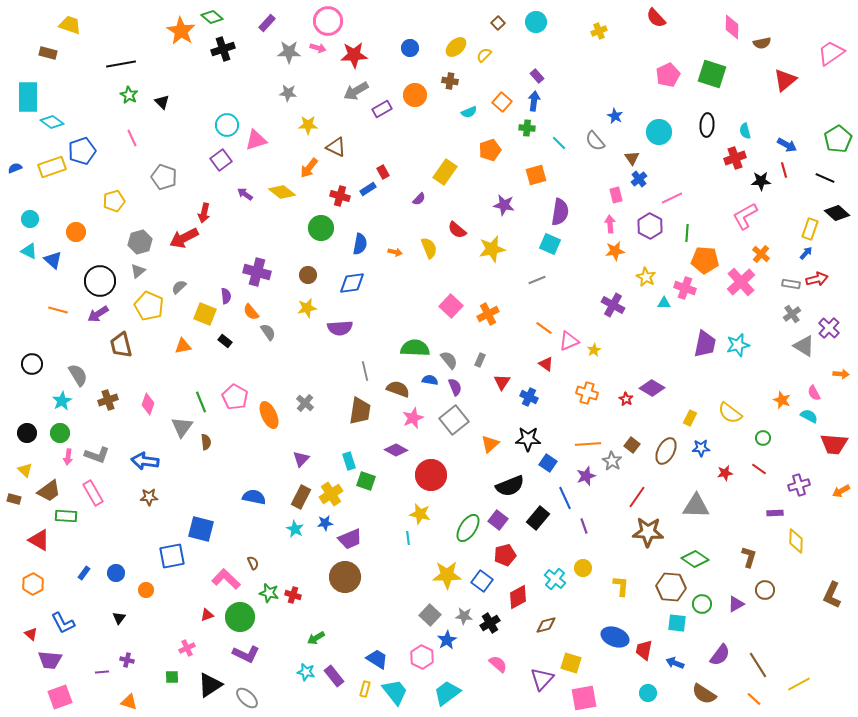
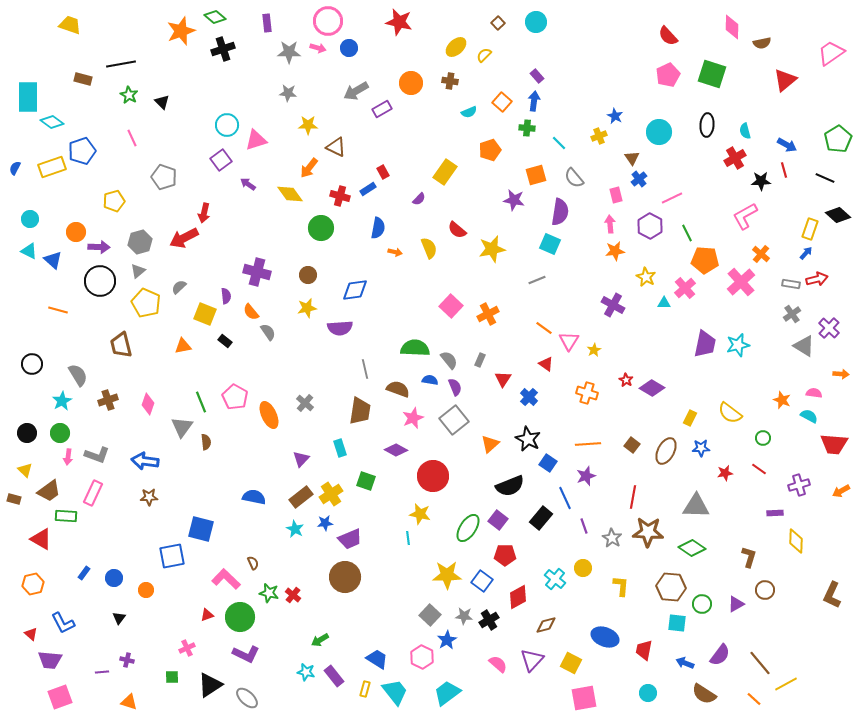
green diamond at (212, 17): moved 3 px right
red semicircle at (656, 18): moved 12 px right, 18 px down
purple rectangle at (267, 23): rotated 48 degrees counterclockwise
orange star at (181, 31): rotated 20 degrees clockwise
yellow cross at (599, 31): moved 105 px down
blue circle at (410, 48): moved 61 px left
brown rectangle at (48, 53): moved 35 px right, 26 px down
red star at (354, 55): moved 45 px right, 33 px up; rotated 16 degrees clockwise
orange circle at (415, 95): moved 4 px left, 12 px up
gray semicircle at (595, 141): moved 21 px left, 37 px down
red cross at (735, 158): rotated 10 degrees counterclockwise
blue semicircle at (15, 168): rotated 40 degrees counterclockwise
yellow diamond at (282, 192): moved 8 px right, 2 px down; rotated 16 degrees clockwise
purple arrow at (245, 194): moved 3 px right, 10 px up
purple star at (504, 205): moved 10 px right, 5 px up
black diamond at (837, 213): moved 1 px right, 2 px down
green line at (687, 233): rotated 30 degrees counterclockwise
blue semicircle at (360, 244): moved 18 px right, 16 px up
blue diamond at (352, 283): moved 3 px right, 7 px down
pink cross at (685, 288): rotated 30 degrees clockwise
yellow pentagon at (149, 306): moved 3 px left, 3 px up
purple arrow at (98, 314): moved 1 px right, 67 px up; rotated 145 degrees counterclockwise
pink triangle at (569, 341): rotated 35 degrees counterclockwise
gray line at (365, 371): moved 2 px up
red triangle at (502, 382): moved 1 px right, 3 px up
pink semicircle at (814, 393): rotated 126 degrees clockwise
blue cross at (529, 397): rotated 18 degrees clockwise
red star at (626, 399): moved 19 px up
black star at (528, 439): rotated 25 degrees clockwise
cyan rectangle at (349, 461): moved 9 px left, 13 px up
gray star at (612, 461): moved 77 px down
red circle at (431, 475): moved 2 px right, 1 px down
pink rectangle at (93, 493): rotated 55 degrees clockwise
brown rectangle at (301, 497): rotated 25 degrees clockwise
red line at (637, 497): moved 4 px left; rotated 25 degrees counterclockwise
black rectangle at (538, 518): moved 3 px right
red triangle at (39, 540): moved 2 px right, 1 px up
red pentagon at (505, 555): rotated 15 degrees clockwise
green diamond at (695, 559): moved 3 px left, 11 px up
blue circle at (116, 573): moved 2 px left, 5 px down
orange hexagon at (33, 584): rotated 15 degrees clockwise
red cross at (293, 595): rotated 21 degrees clockwise
black cross at (490, 623): moved 1 px left, 3 px up
blue ellipse at (615, 637): moved 10 px left
green arrow at (316, 638): moved 4 px right, 2 px down
yellow square at (571, 663): rotated 10 degrees clockwise
blue arrow at (675, 663): moved 10 px right
brown line at (758, 665): moved 2 px right, 2 px up; rotated 8 degrees counterclockwise
purple triangle at (542, 679): moved 10 px left, 19 px up
yellow line at (799, 684): moved 13 px left
